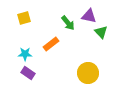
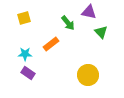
purple triangle: moved 4 px up
yellow circle: moved 2 px down
